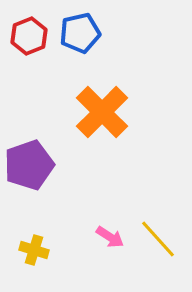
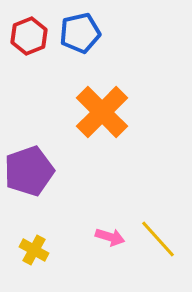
purple pentagon: moved 6 px down
pink arrow: rotated 16 degrees counterclockwise
yellow cross: rotated 12 degrees clockwise
